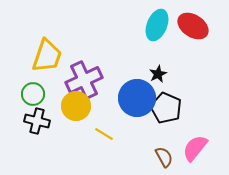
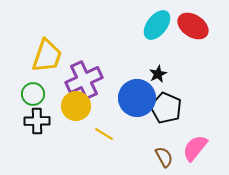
cyan ellipse: rotated 16 degrees clockwise
black cross: rotated 15 degrees counterclockwise
